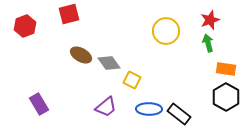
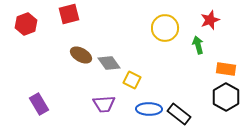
red hexagon: moved 1 px right, 2 px up
yellow circle: moved 1 px left, 3 px up
green arrow: moved 10 px left, 2 px down
purple trapezoid: moved 2 px left, 3 px up; rotated 35 degrees clockwise
